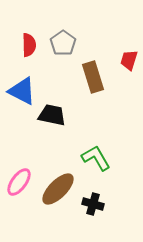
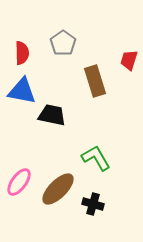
red semicircle: moved 7 px left, 8 px down
brown rectangle: moved 2 px right, 4 px down
blue triangle: rotated 16 degrees counterclockwise
